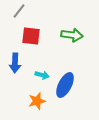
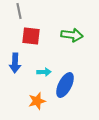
gray line: rotated 49 degrees counterclockwise
cyan arrow: moved 2 px right, 3 px up; rotated 16 degrees counterclockwise
